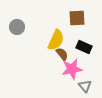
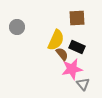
black rectangle: moved 7 px left
gray triangle: moved 2 px left, 2 px up
